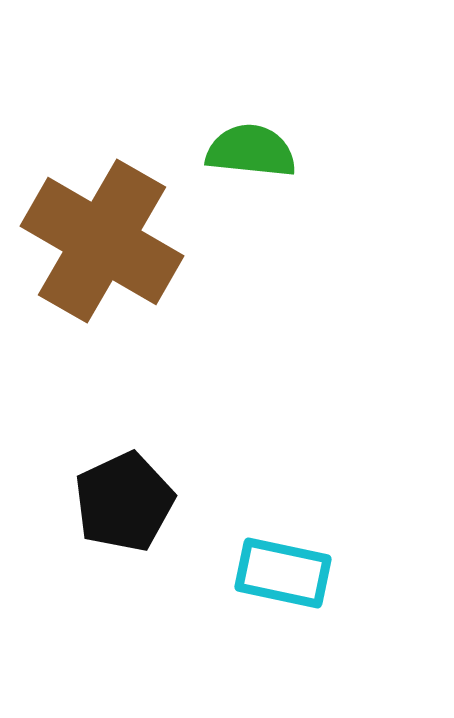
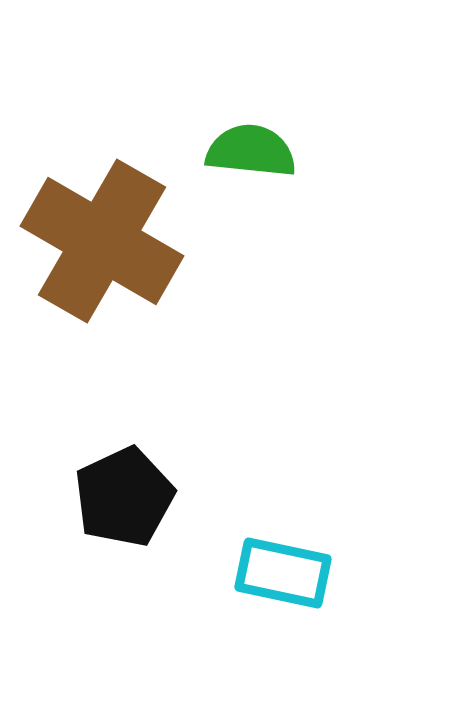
black pentagon: moved 5 px up
